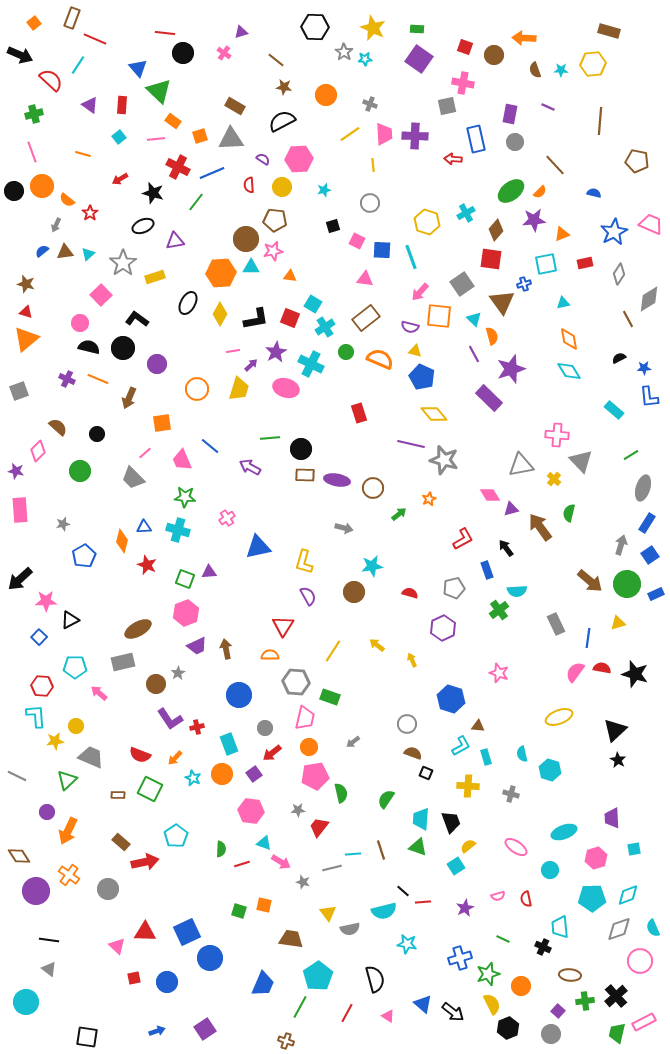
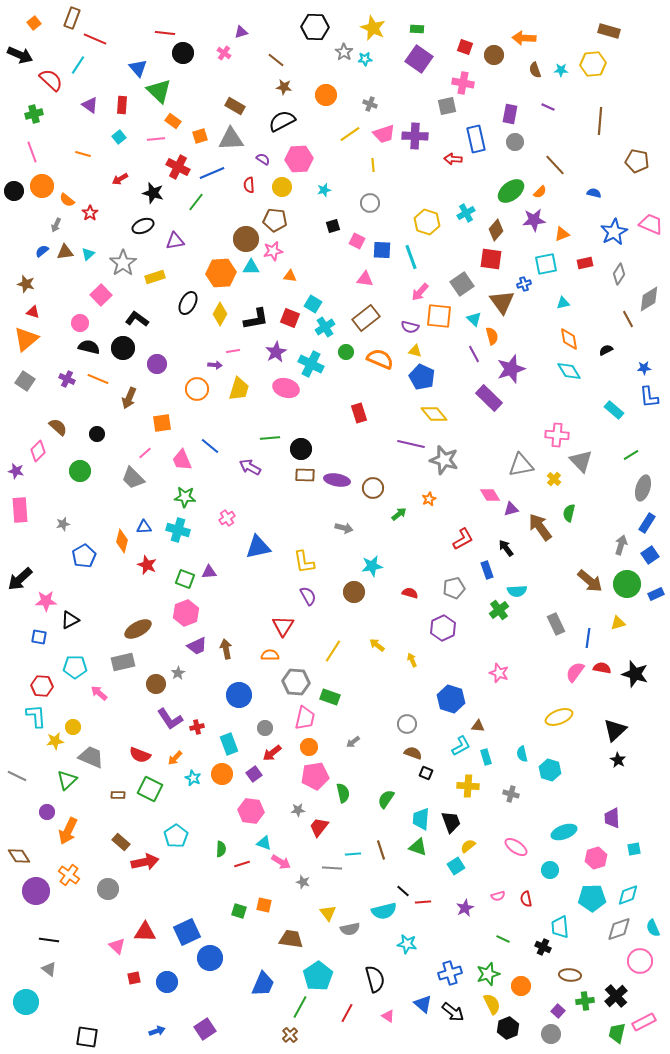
pink trapezoid at (384, 134): rotated 75 degrees clockwise
red triangle at (26, 312): moved 7 px right
black semicircle at (619, 358): moved 13 px left, 8 px up
purple arrow at (251, 365): moved 36 px left; rotated 48 degrees clockwise
gray square at (19, 391): moved 6 px right, 10 px up; rotated 36 degrees counterclockwise
yellow L-shape at (304, 562): rotated 25 degrees counterclockwise
blue square at (39, 637): rotated 35 degrees counterclockwise
yellow circle at (76, 726): moved 3 px left, 1 px down
green semicircle at (341, 793): moved 2 px right
gray line at (332, 868): rotated 18 degrees clockwise
blue cross at (460, 958): moved 10 px left, 15 px down
brown cross at (286, 1041): moved 4 px right, 6 px up; rotated 28 degrees clockwise
